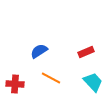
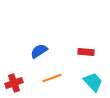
red rectangle: rotated 28 degrees clockwise
orange line: moved 1 px right; rotated 48 degrees counterclockwise
red cross: moved 1 px left, 1 px up; rotated 24 degrees counterclockwise
